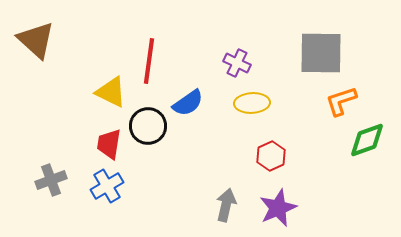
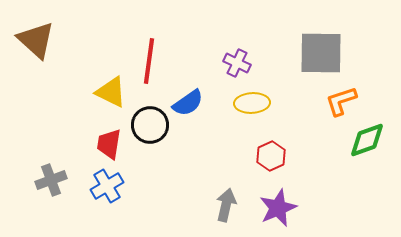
black circle: moved 2 px right, 1 px up
